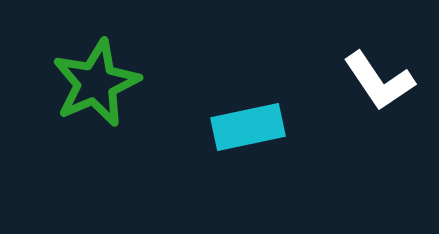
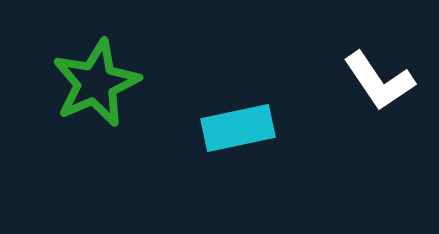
cyan rectangle: moved 10 px left, 1 px down
